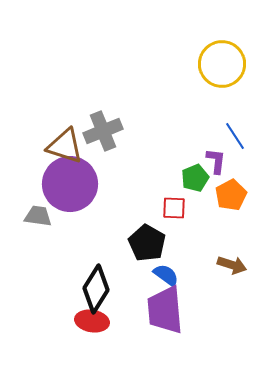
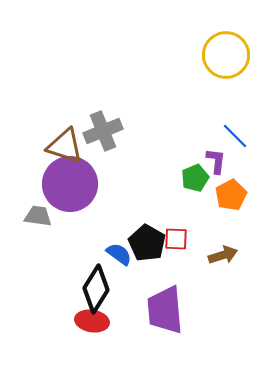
yellow circle: moved 4 px right, 9 px up
blue line: rotated 12 degrees counterclockwise
red square: moved 2 px right, 31 px down
brown arrow: moved 9 px left, 10 px up; rotated 36 degrees counterclockwise
blue semicircle: moved 47 px left, 21 px up
